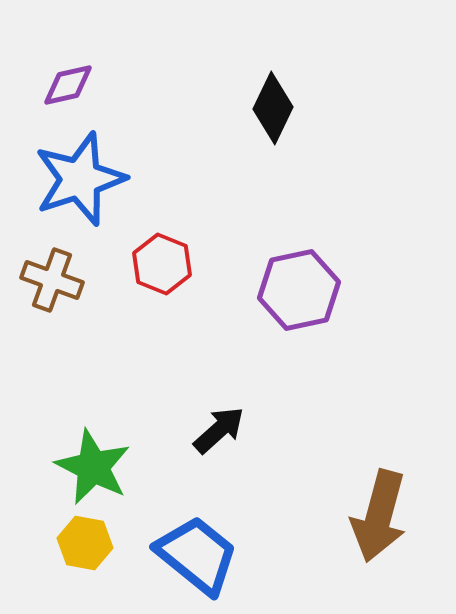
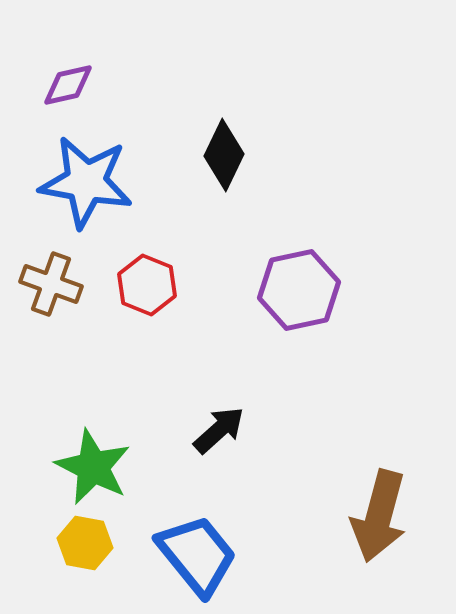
black diamond: moved 49 px left, 47 px down
blue star: moved 6 px right, 3 px down; rotated 28 degrees clockwise
red hexagon: moved 15 px left, 21 px down
brown cross: moved 1 px left, 4 px down
blue trapezoid: rotated 12 degrees clockwise
